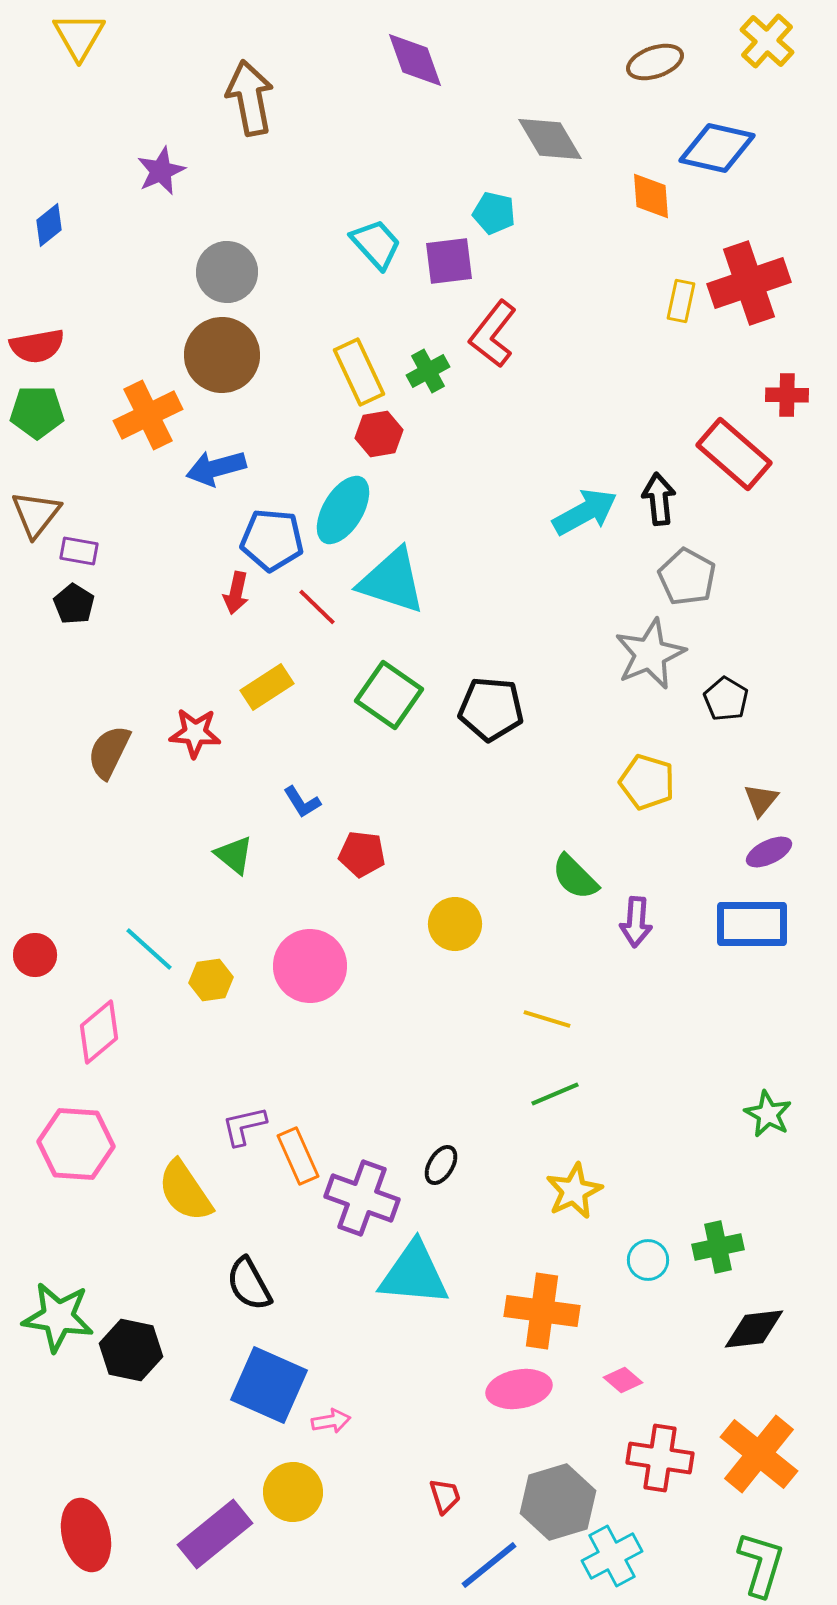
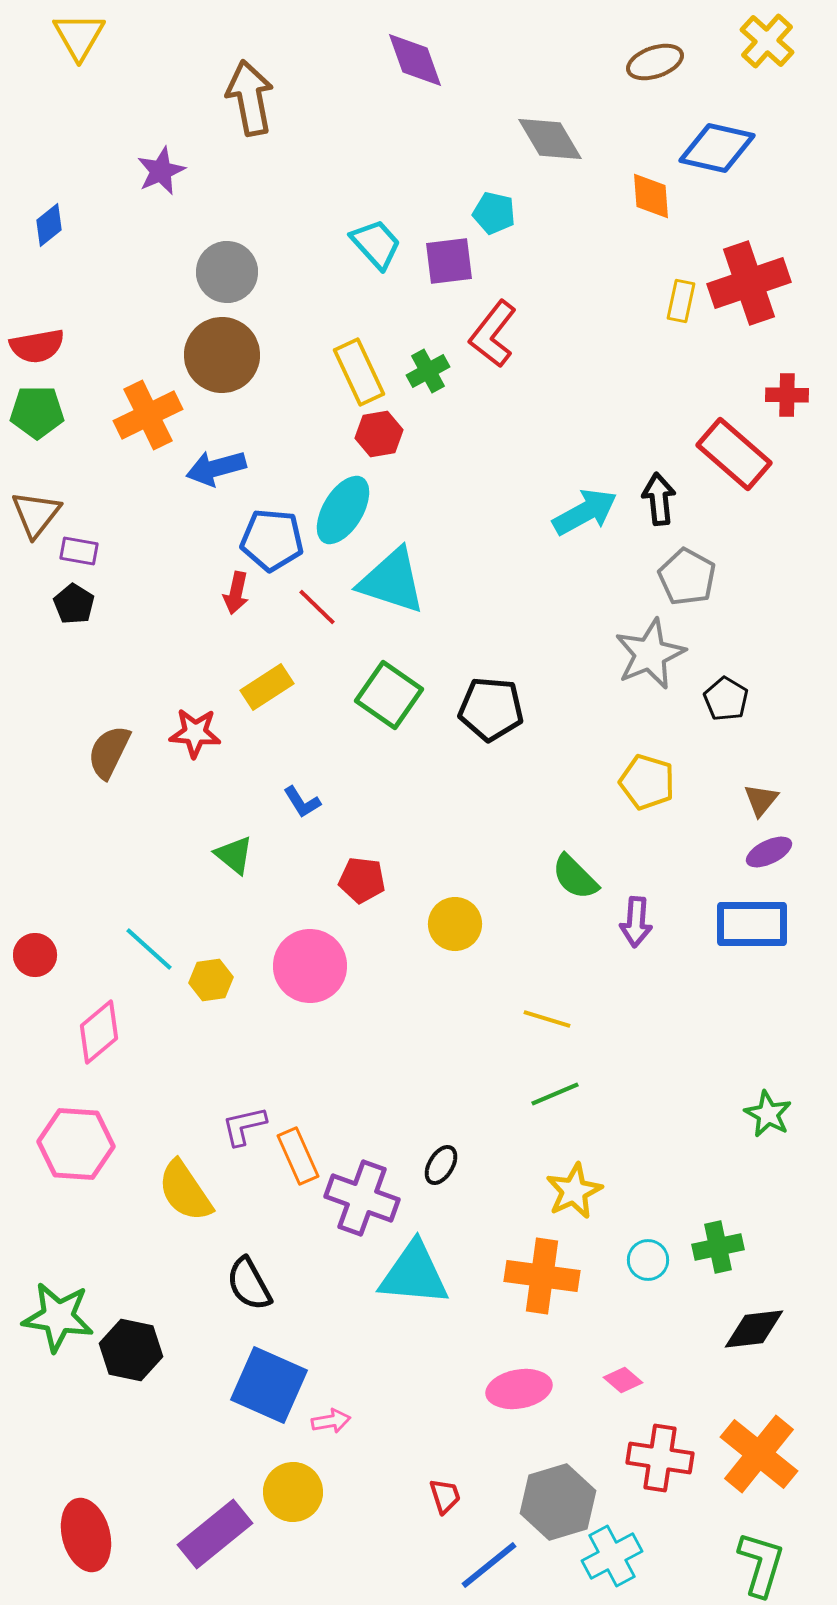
red pentagon at (362, 854): moved 26 px down
orange cross at (542, 1311): moved 35 px up
